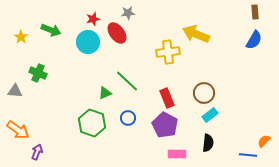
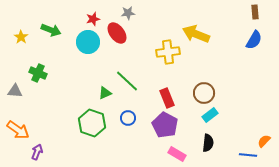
pink rectangle: rotated 30 degrees clockwise
